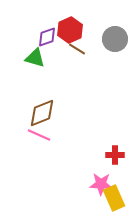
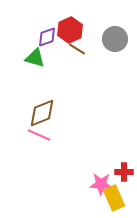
red cross: moved 9 px right, 17 px down
